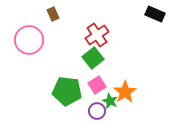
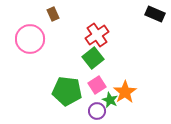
pink circle: moved 1 px right, 1 px up
green star: moved 1 px up
